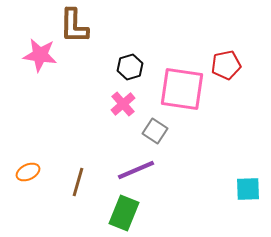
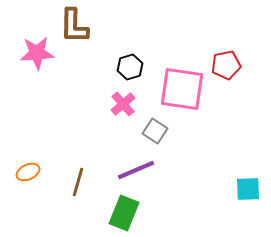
pink star: moved 3 px left, 2 px up; rotated 12 degrees counterclockwise
